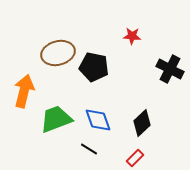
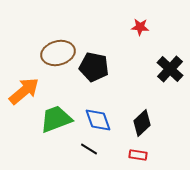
red star: moved 8 px right, 9 px up
black cross: rotated 16 degrees clockwise
orange arrow: rotated 36 degrees clockwise
red rectangle: moved 3 px right, 3 px up; rotated 54 degrees clockwise
